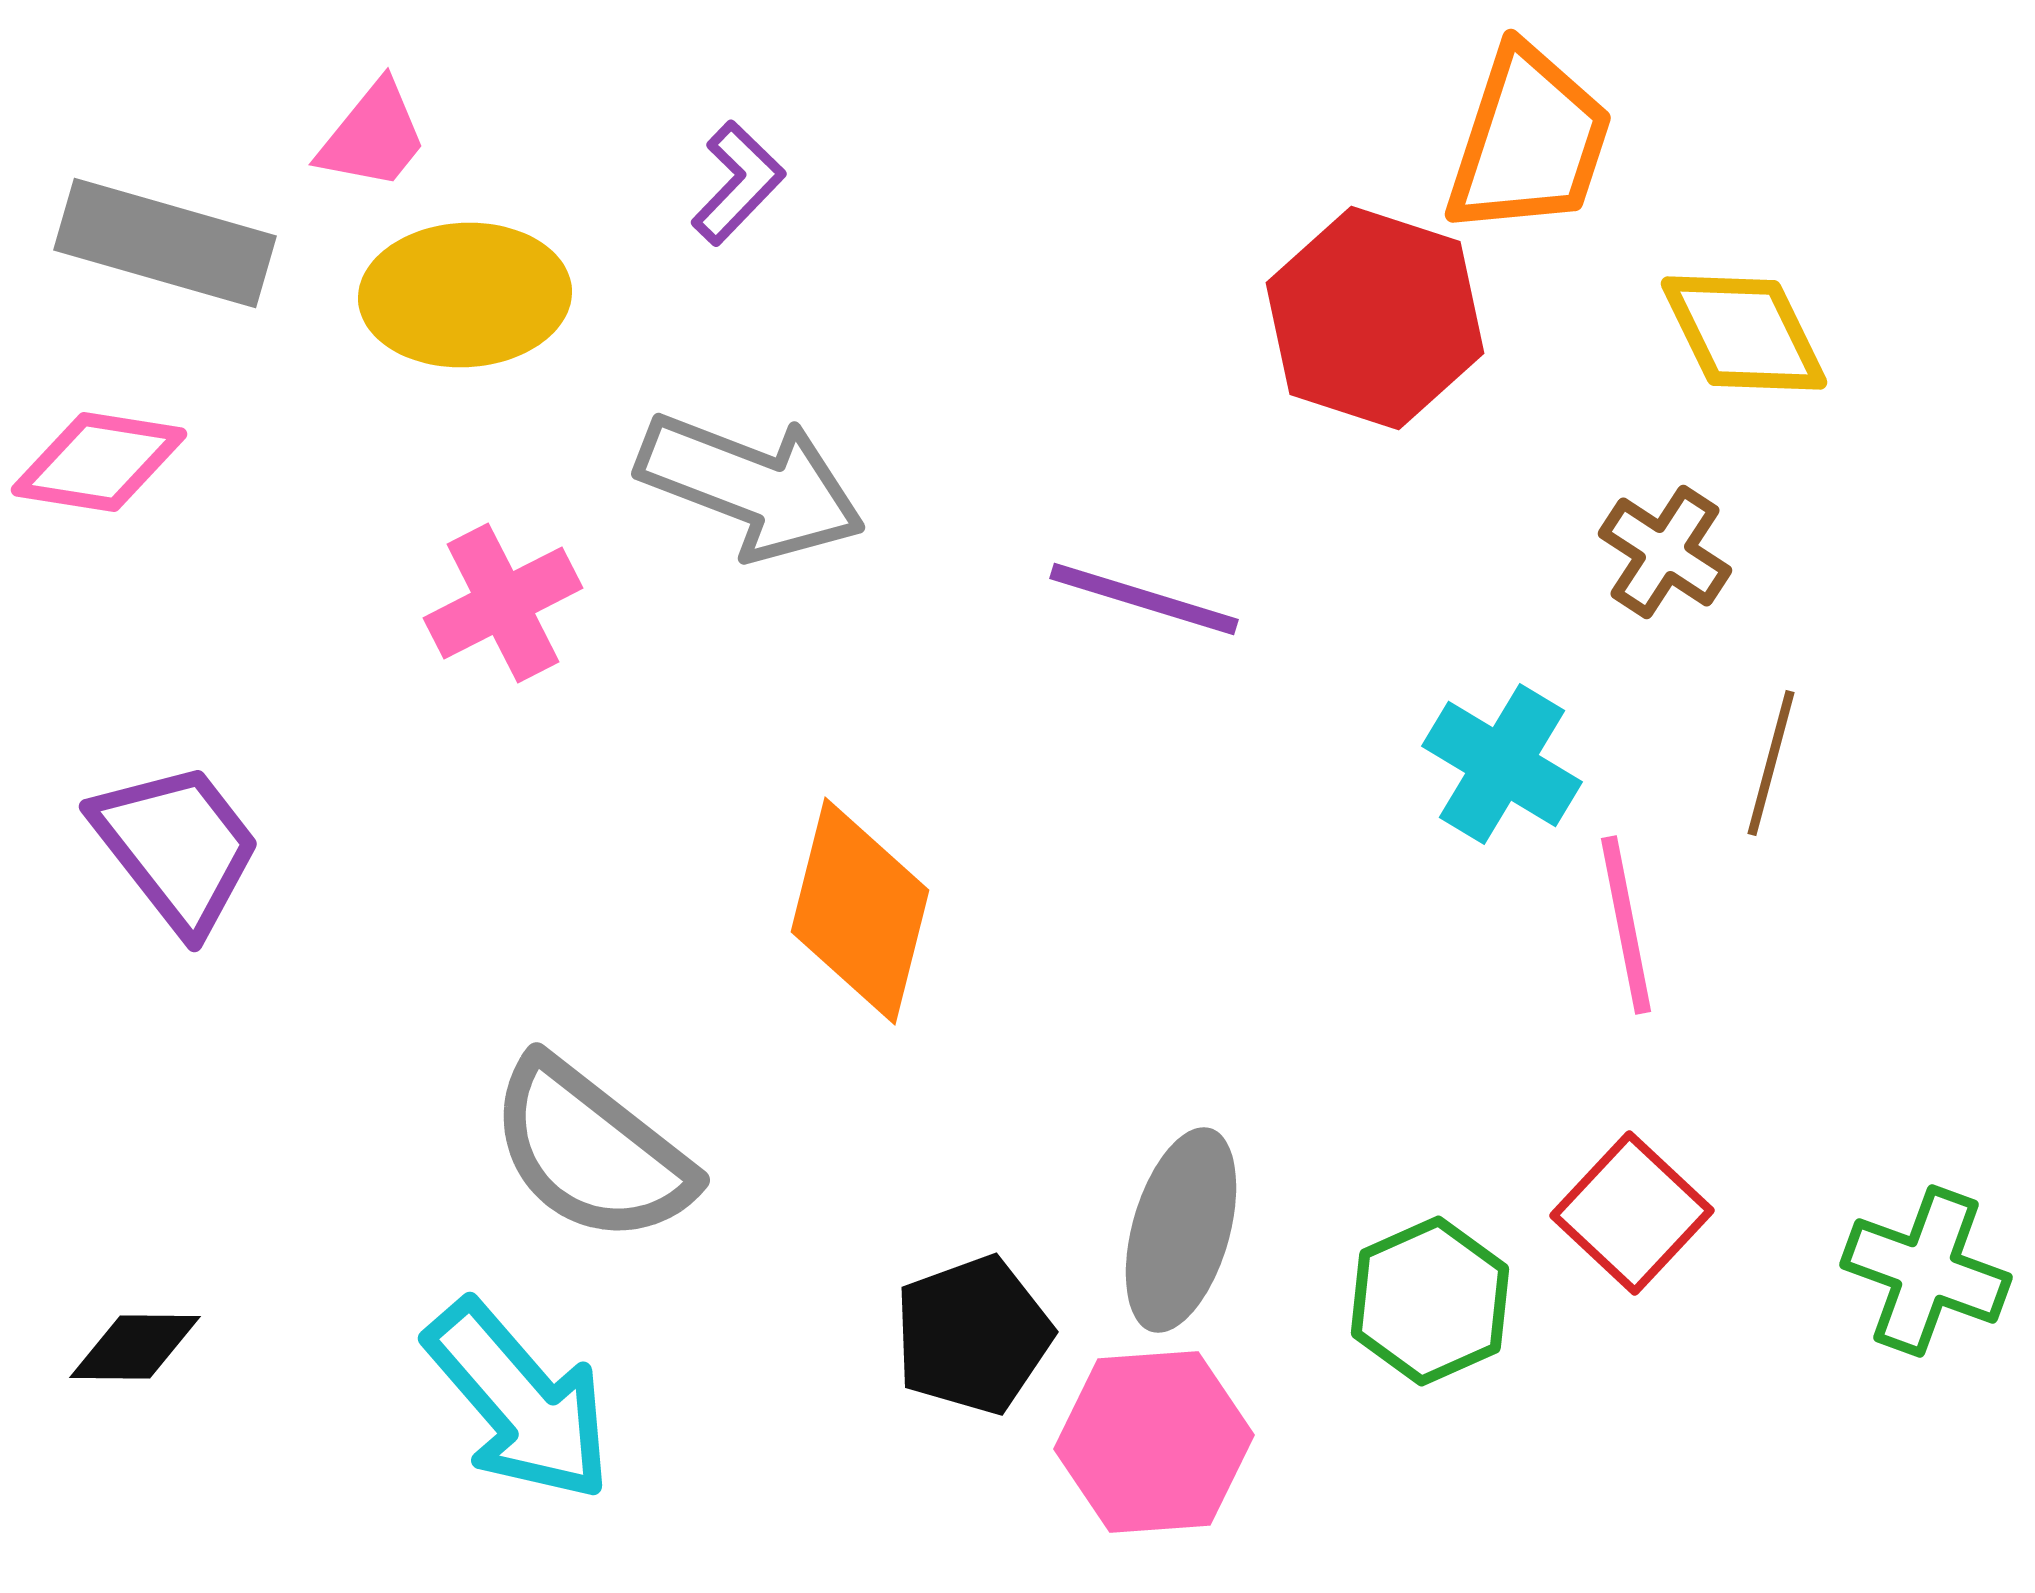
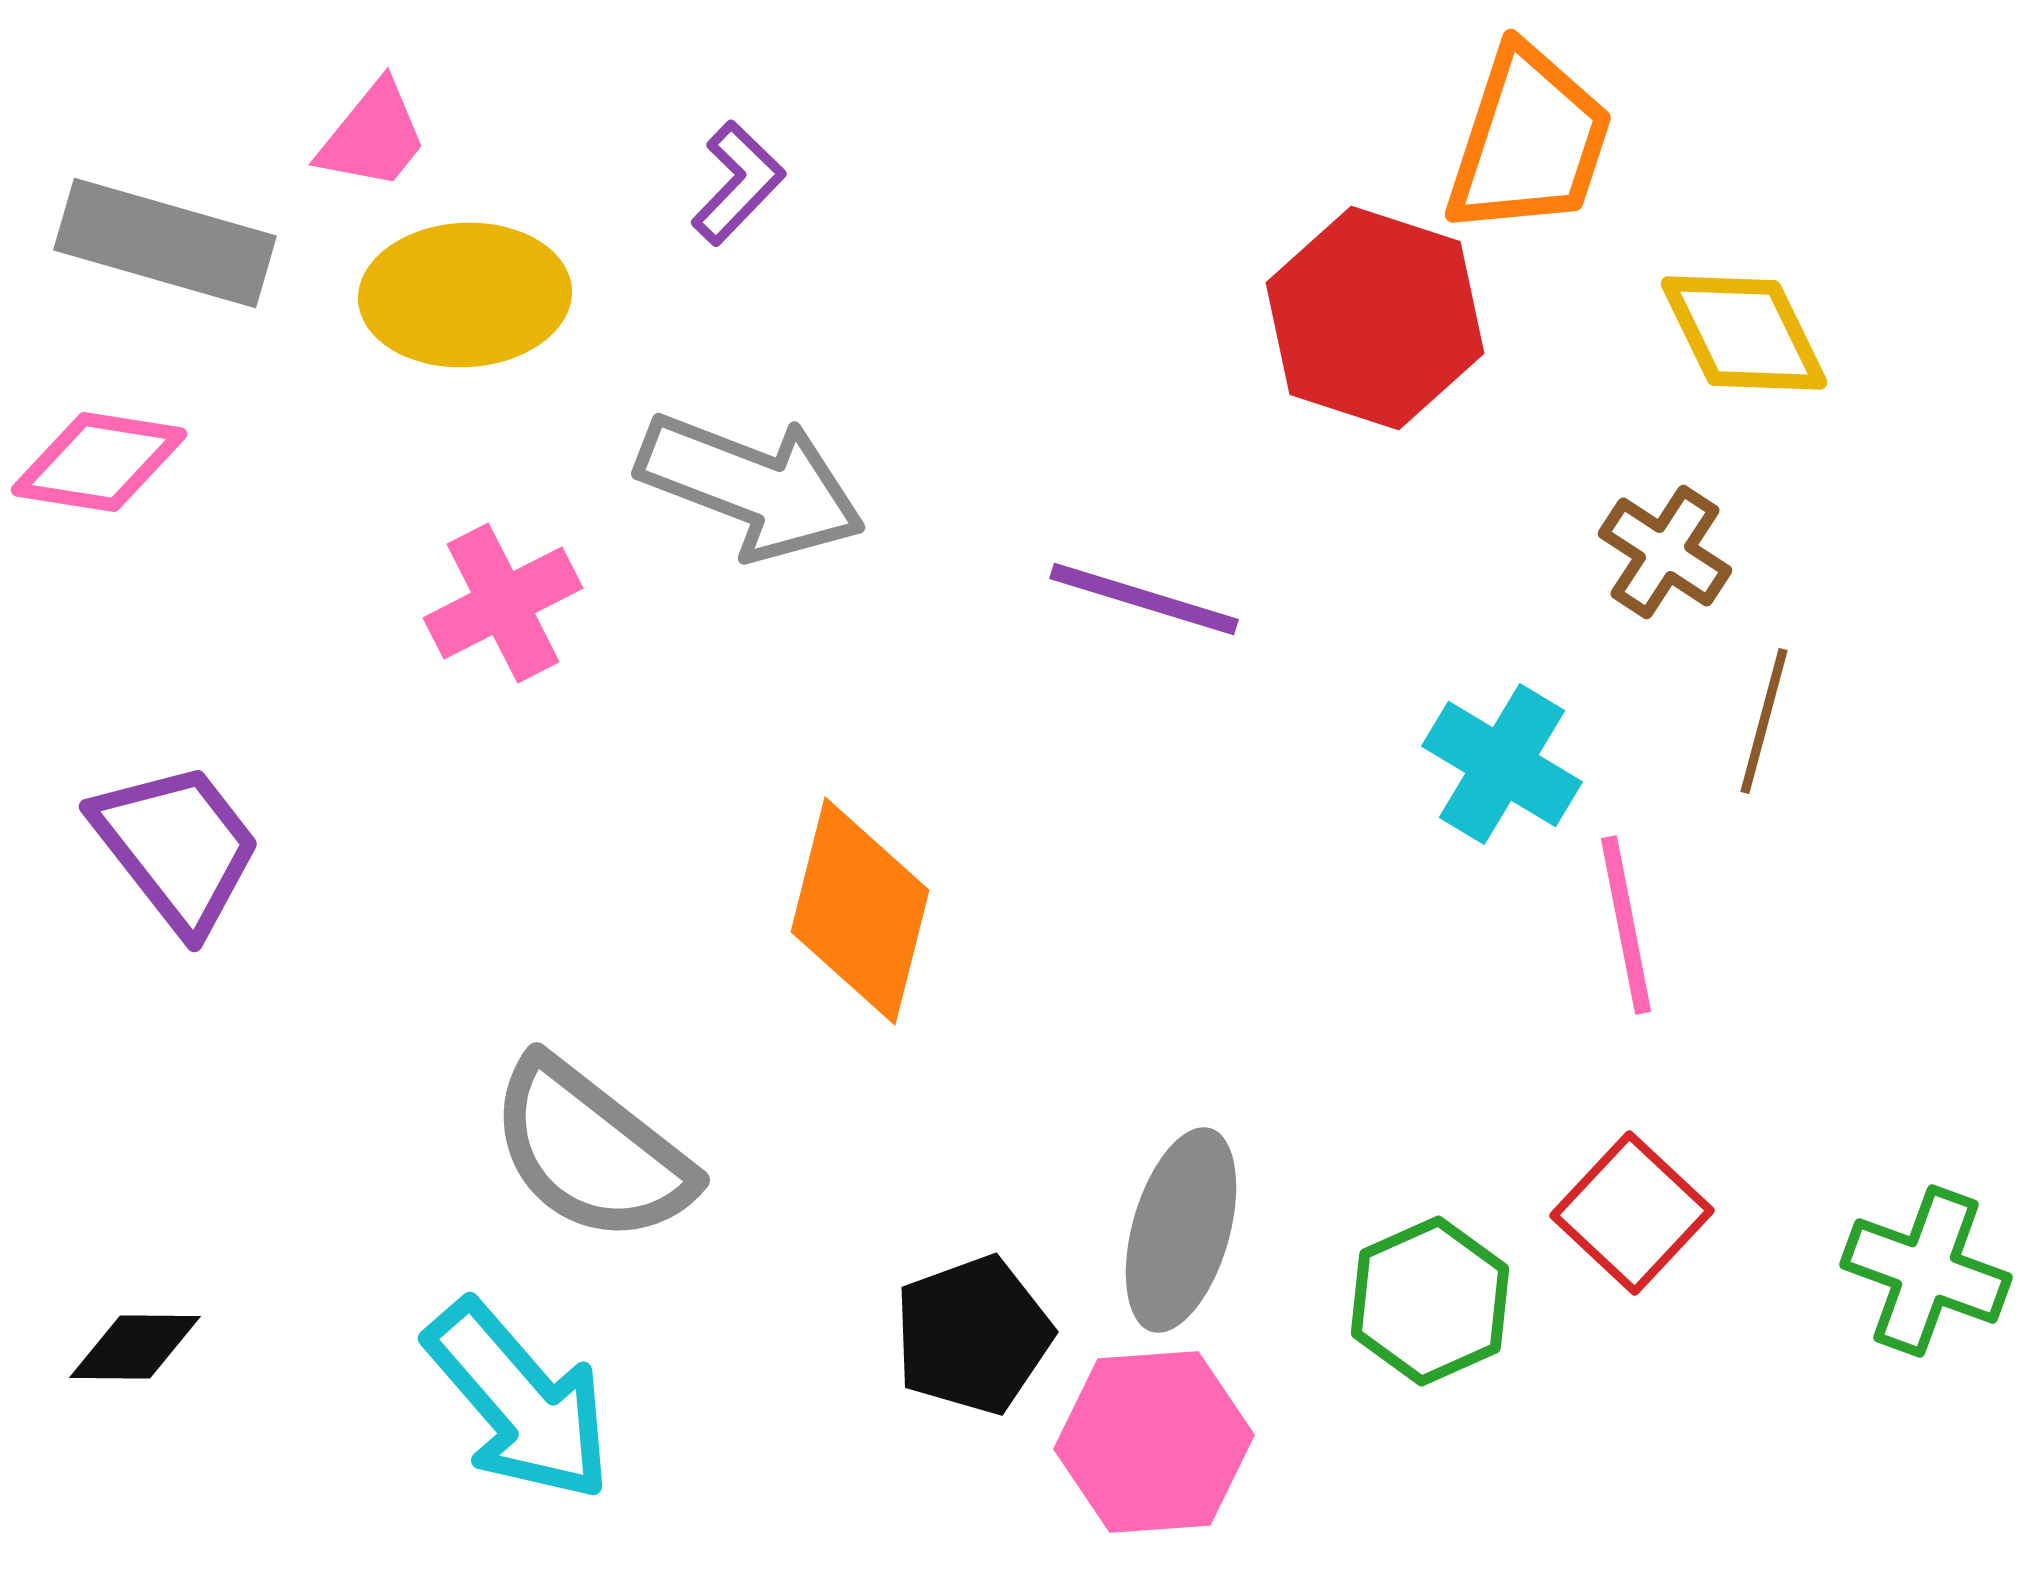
brown line: moved 7 px left, 42 px up
